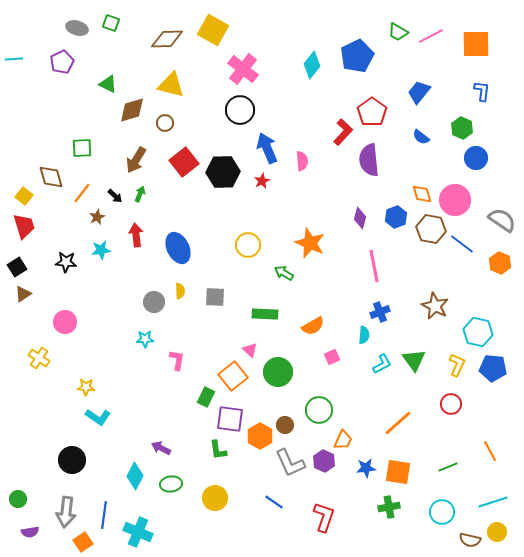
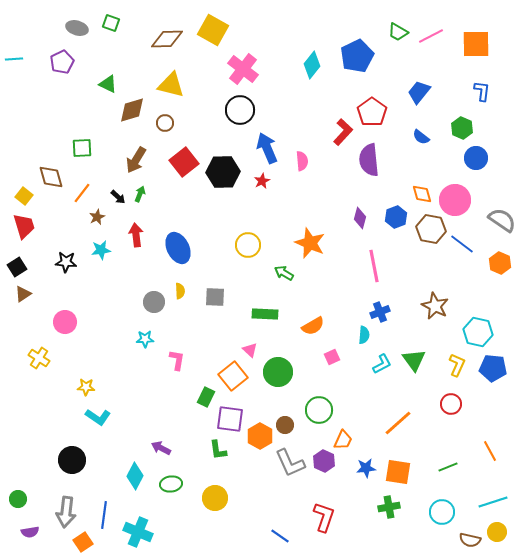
black arrow at (115, 196): moved 3 px right, 1 px down
blue line at (274, 502): moved 6 px right, 34 px down
